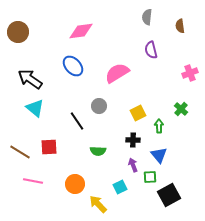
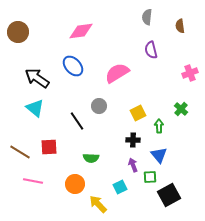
black arrow: moved 7 px right, 1 px up
green semicircle: moved 7 px left, 7 px down
